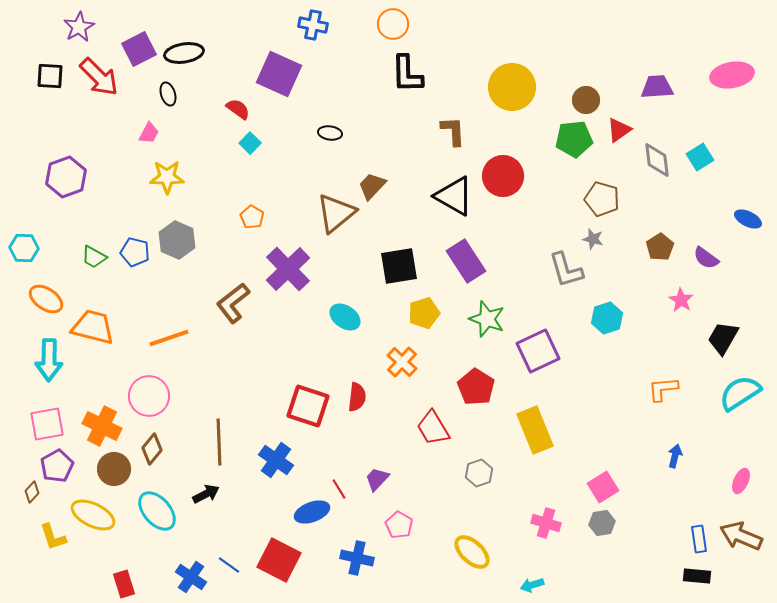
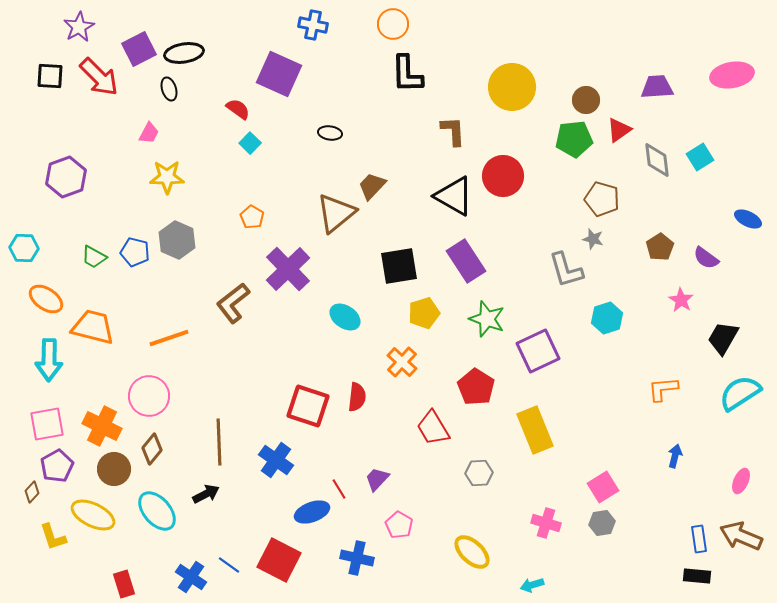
black ellipse at (168, 94): moved 1 px right, 5 px up
gray hexagon at (479, 473): rotated 16 degrees clockwise
